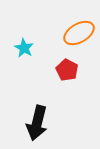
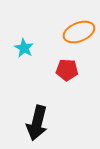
orange ellipse: moved 1 px up; rotated 8 degrees clockwise
red pentagon: rotated 25 degrees counterclockwise
